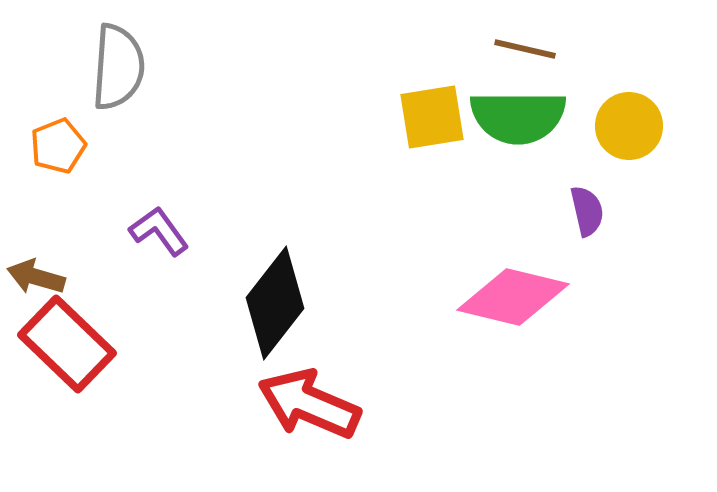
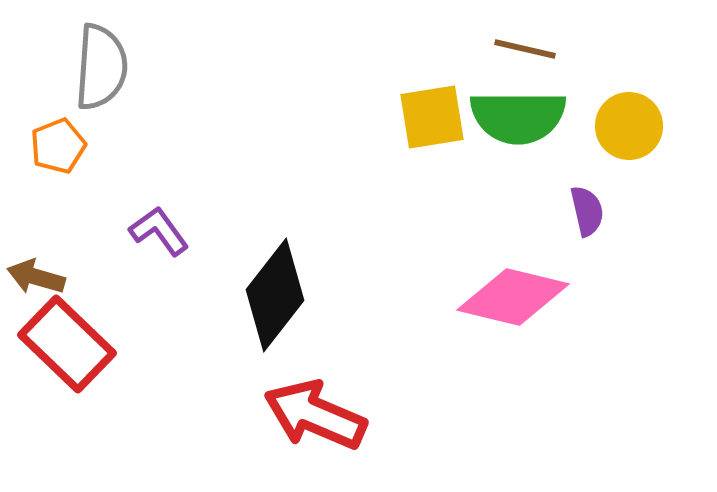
gray semicircle: moved 17 px left
black diamond: moved 8 px up
red arrow: moved 6 px right, 11 px down
